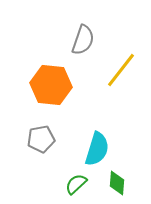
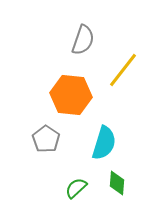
yellow line: moved 2 px right
orange hexagon: moved 20 px right, 10 px down
gray pentagon: moved 5 px right; rotated 28 degrees counterclockwise
cyan semicircle: moved 7 px right, 6 px up
green semicircle: moved 4 px down
